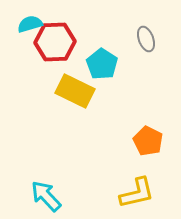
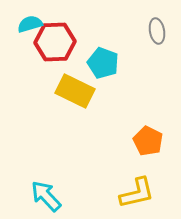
gray ellipse: moved 11 px right, 8 px up; rotated 10 degrees clockwise
cyan pentagon: moved 1 px right, 1 px up; rotated 12 degrees counterclockwise
